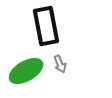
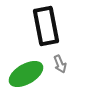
green ellipse: moved 3 px down
